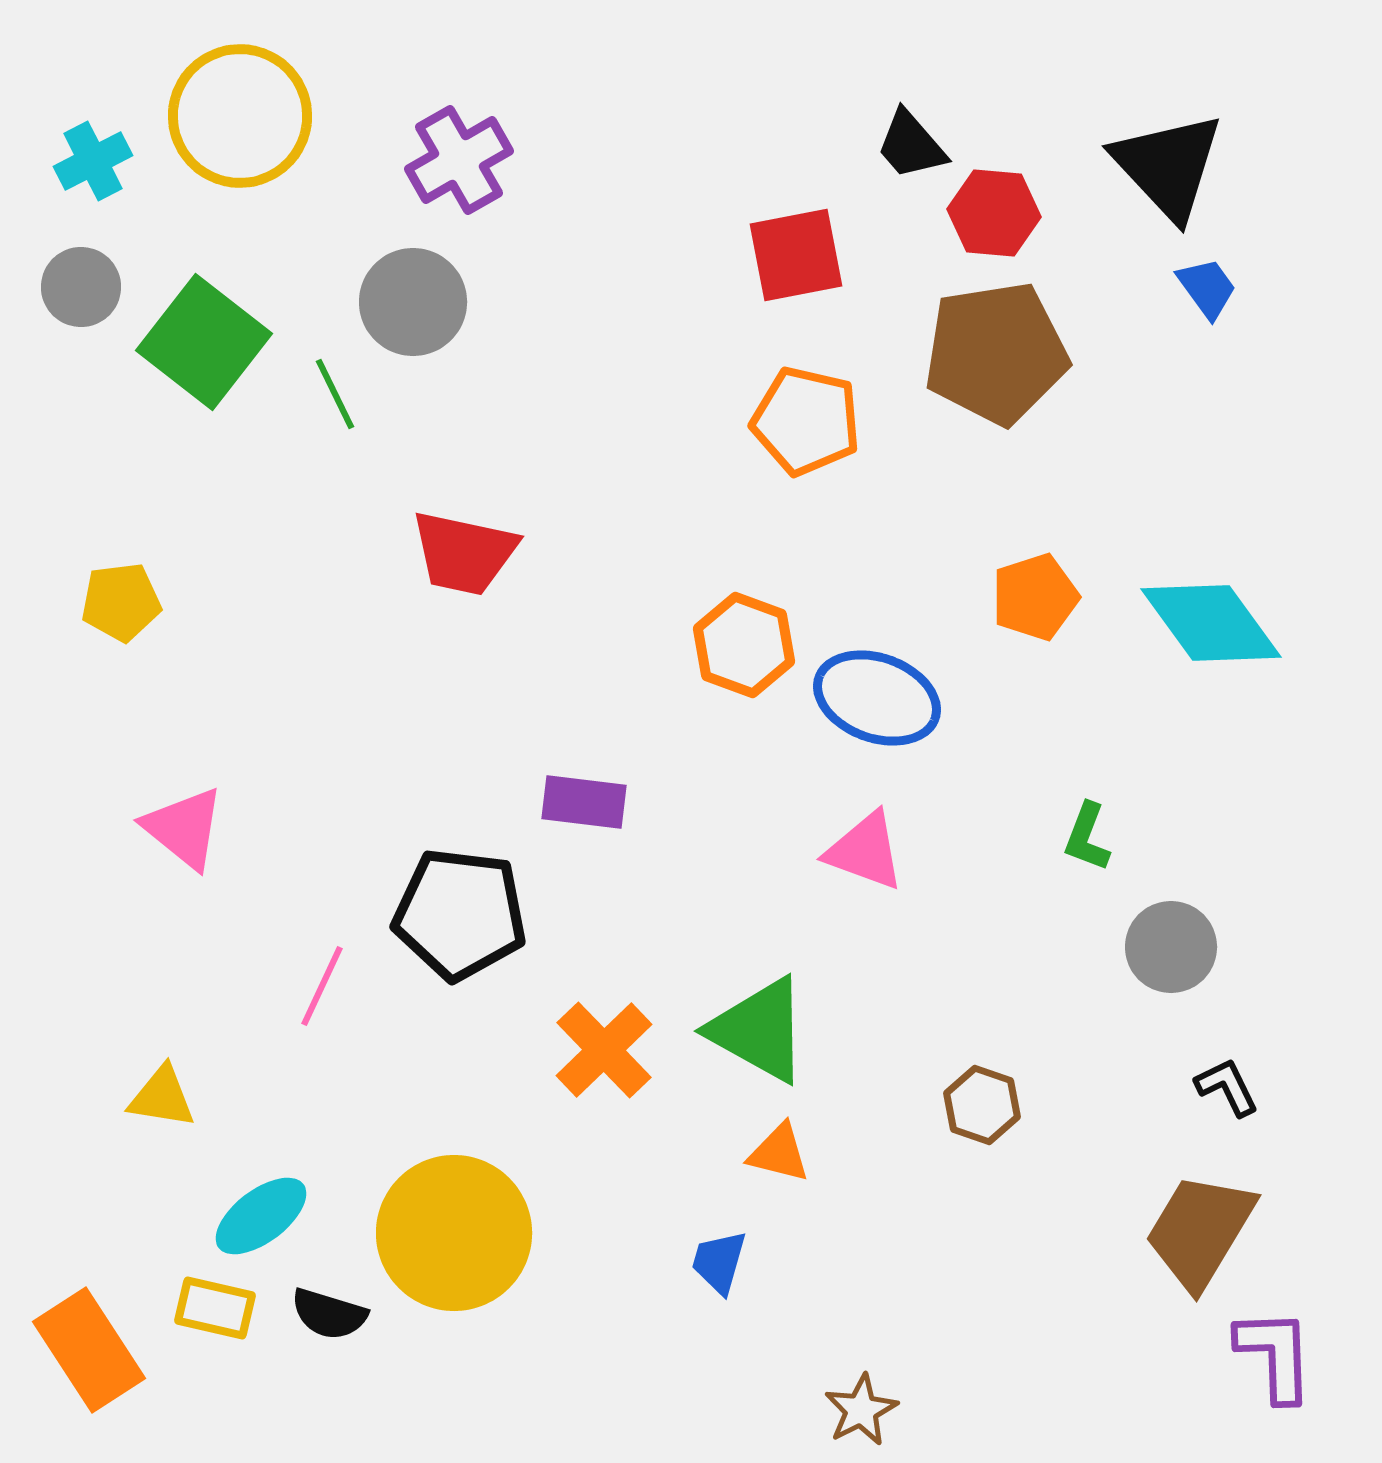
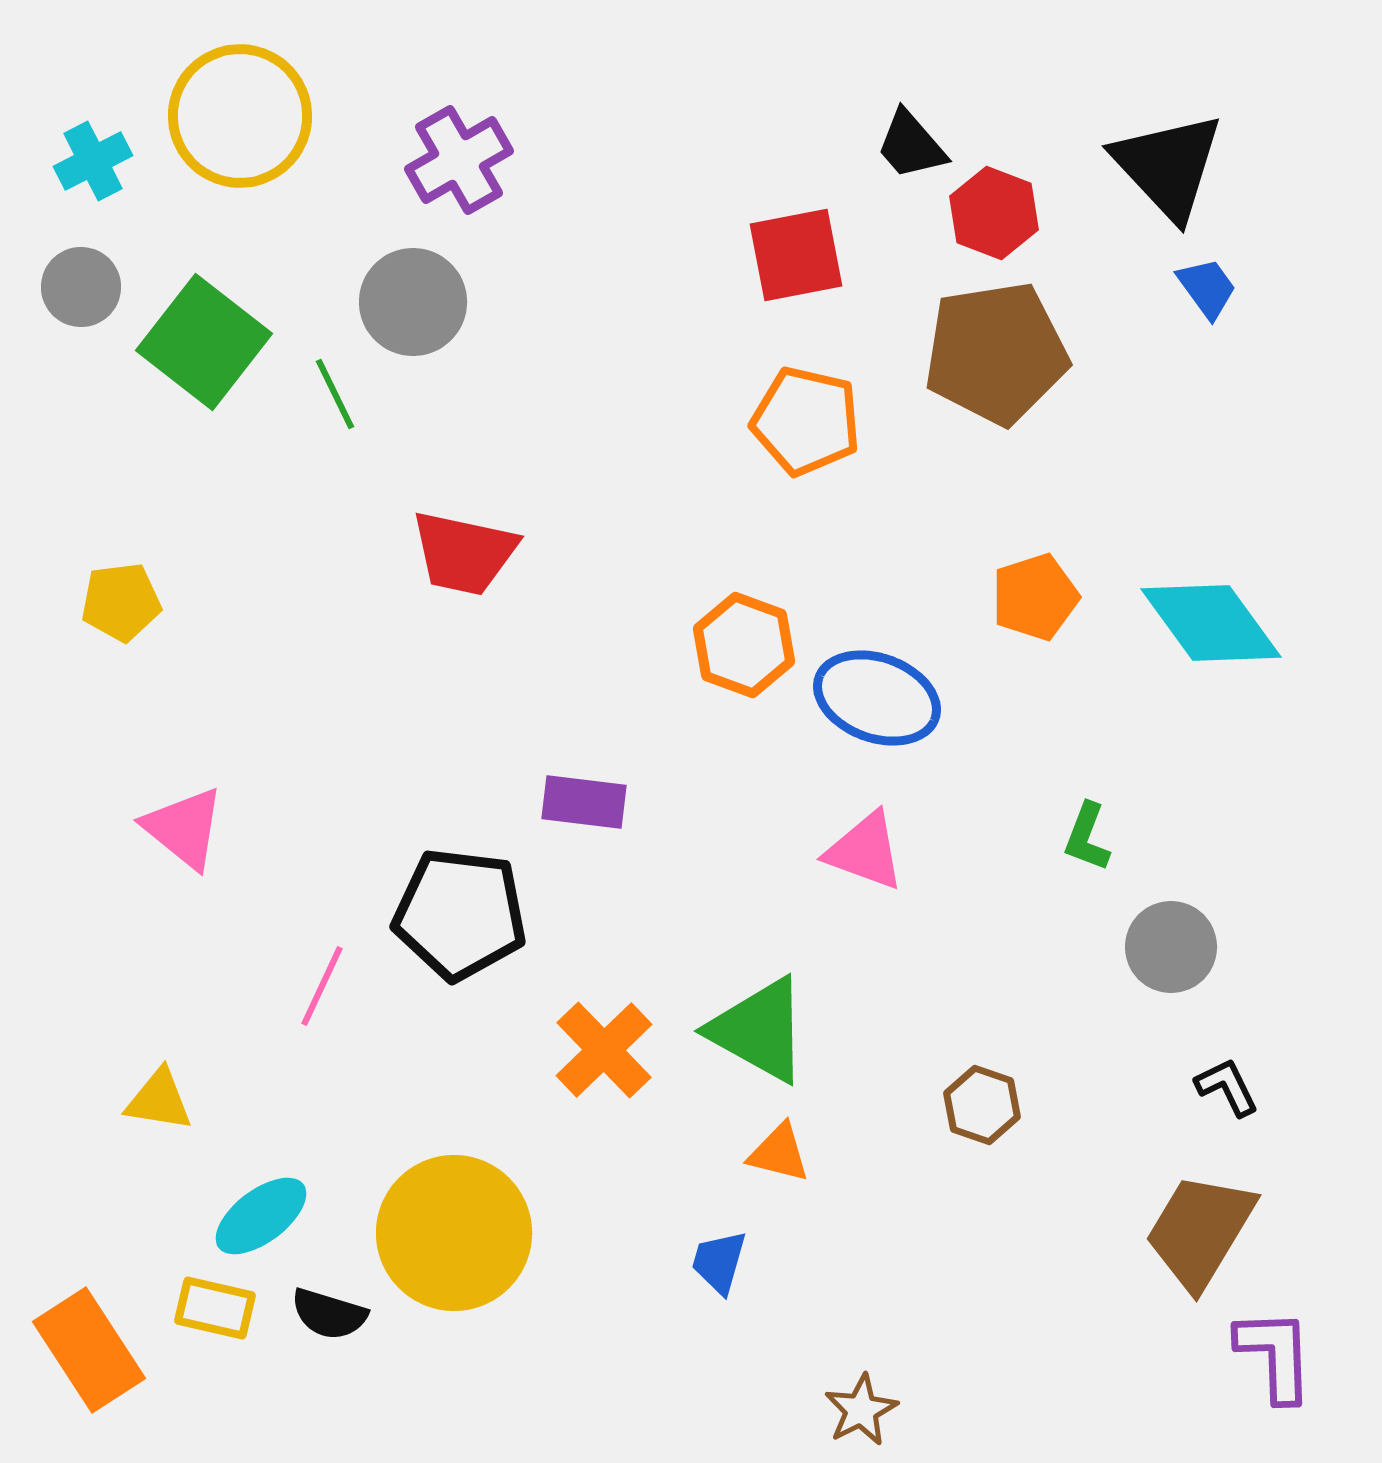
red hexagon at (994, 213): rotated 16 degrees clockwise
yellow triangle at (162, 1097): moved 3 px left, 3 px down
